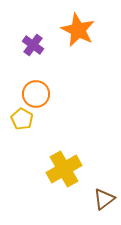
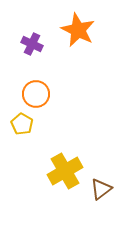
purple cross: moved 1 px left, 1 px up; rotated 10 degrees counterclockwise
yellow pentagon: moved 5 px down
yellow cross: moved 1 px right, 2 px down
brown triangle: moved 3 px left, 10 px up
